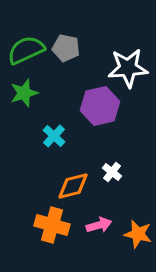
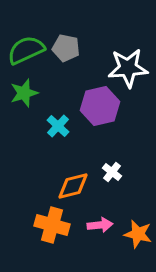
cyan cross: moved 4 px right, 10 px up
pink arrow: moved 1 px right; rotated 10 degrees clockwise
